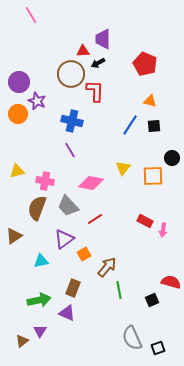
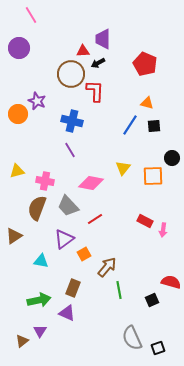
purple circle at (19, 82): moved 34 px up
orange triangle at (150, 101): moved 3 px left, 2 px down
cyan triangle at (41, 261): rotated 21 degrees clockwise
